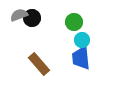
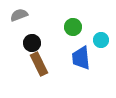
black circle: moved 25 px down
green circle: moved 1 px left, 5 px down
cyan circle: moved 19 px right
brown rectangle: rotated 15 degrees clockwise
